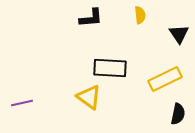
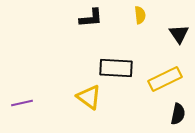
black rectangle: moved 6 px right
